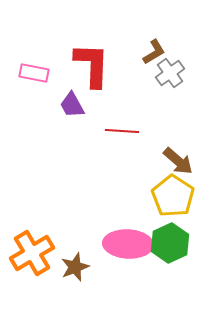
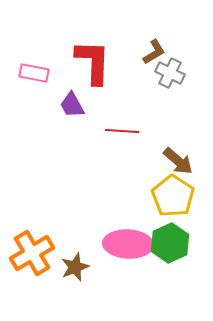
red L-shape: moved 1 px right, 3 px up
gray cross: rotated 28 degrees counterclockwise
